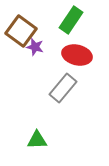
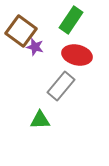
gray rectangle: moved 2 px left, 2 px up
green triangle: moved 3 px right, 20 px up
